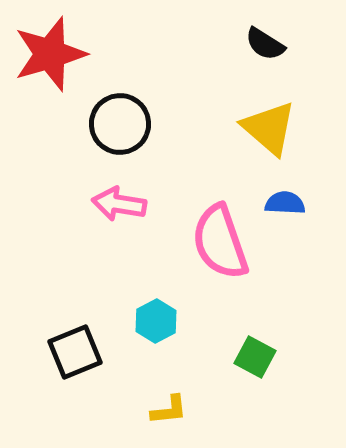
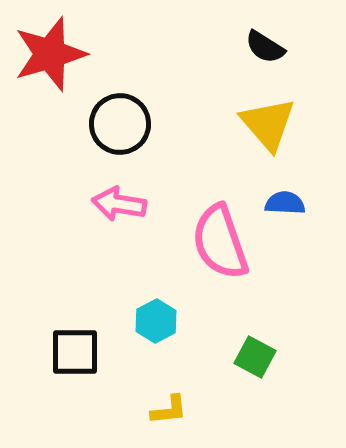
black semicircle: moved 3 px down
yellow triangle: moved 1 px left, 4 px up; rotated 8 degrees clockwise
black square: rotated 22 degrees clockwise
